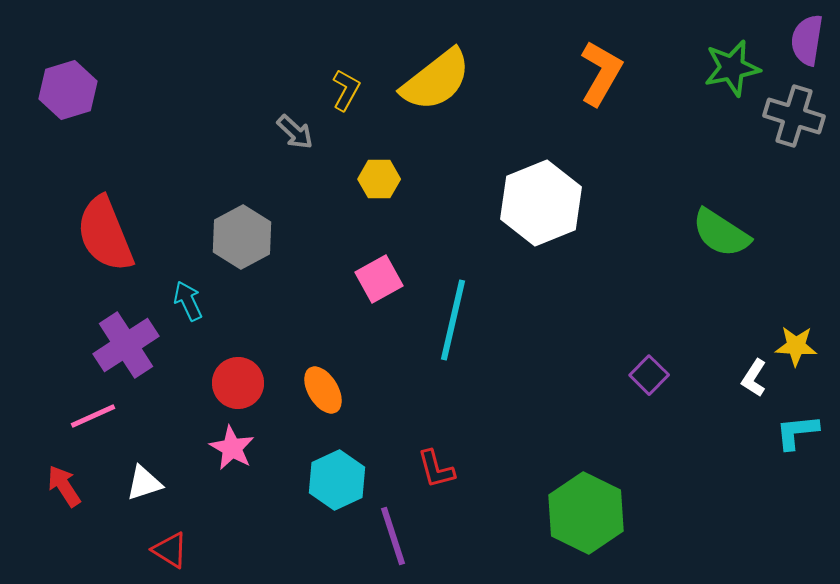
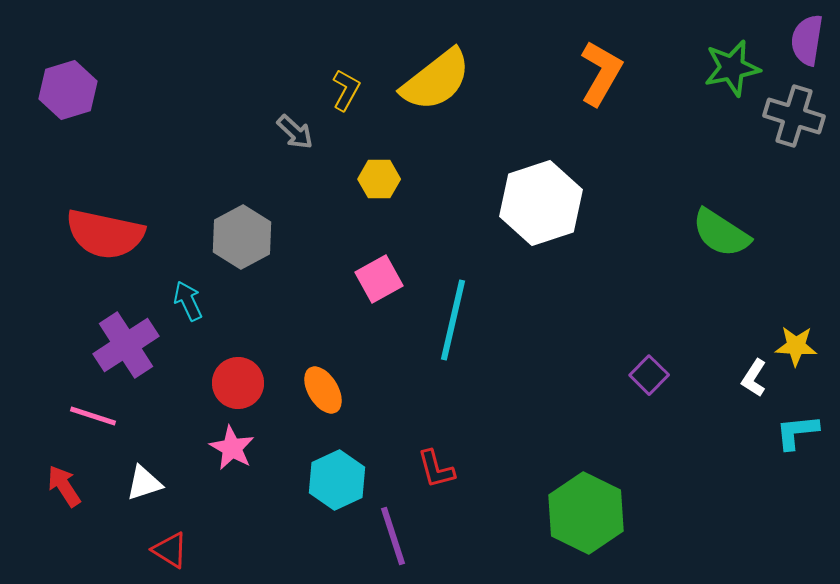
white hexagon: rotated 4 degrees clockwise
red semicircle: rotated 56 degrees counterclockwise
pink line: rotated 42 degrees clockwise
